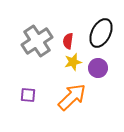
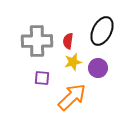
black ellipse: moved 1 px right, 2 px up
gray cross: rotated 32 degrees clockwise
purple square: moved 14 px right, 17 px up
